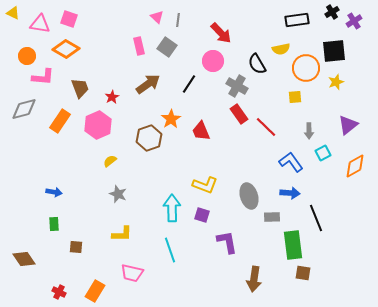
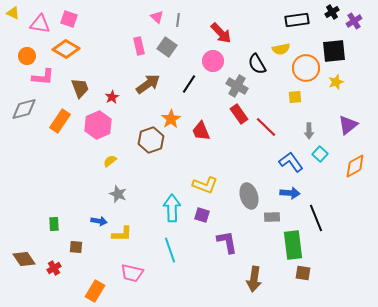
brown hexagon at (149, 138): moved 2 px right, 2 px down
cyan square at (323, 153): moved 3 px left, 1 px down; rotated 21 degrees counterclockwise
blue arrow at (54, 192): moved 45 px right, 29 px down
red cross at (59, 292): moved 5 px left, 24 px up; rotated 32 degrees clockwise
